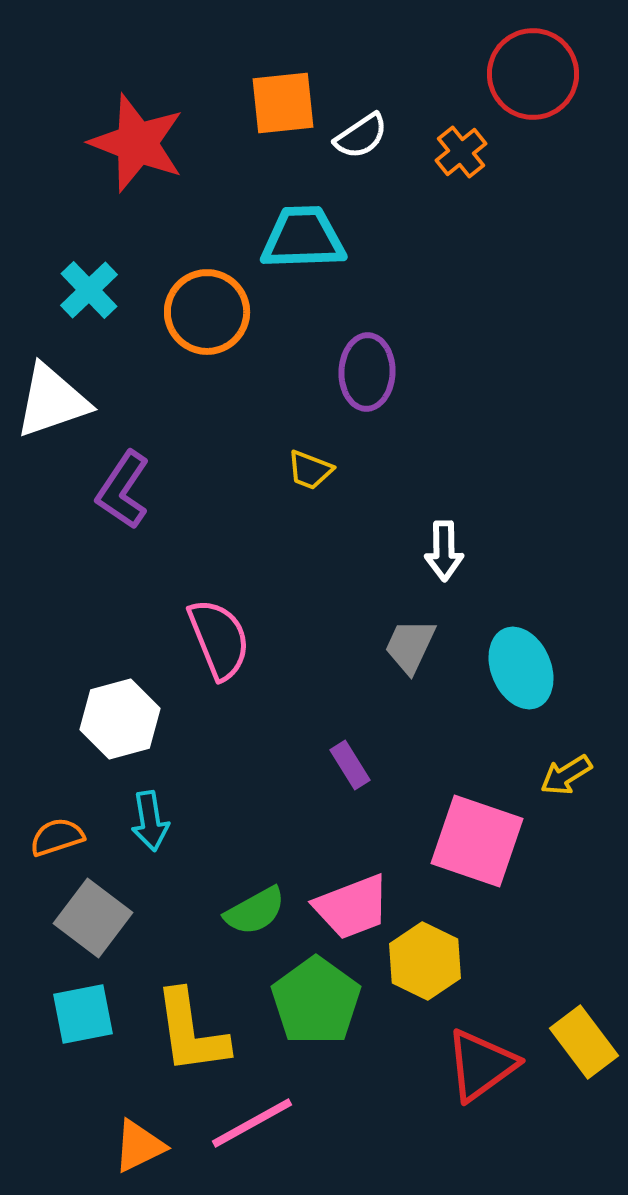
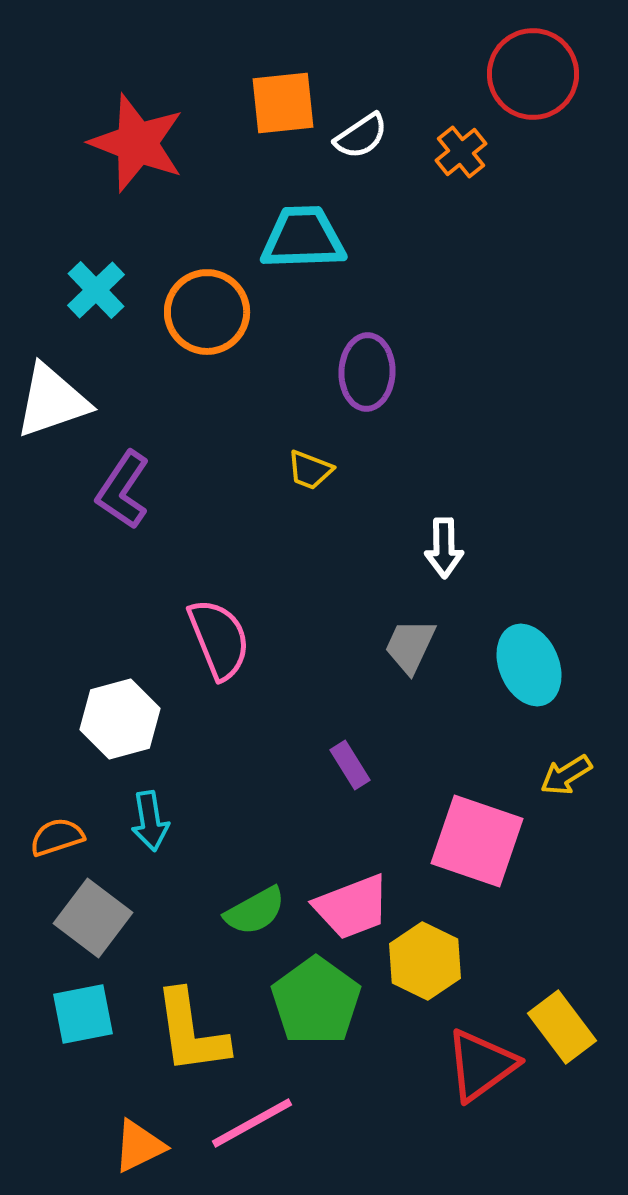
cyan cross: moved 7 px right
white arrow: moved 3 px up
cyan ellipse: moved 8 px right, 3 px up
yellow rectangle: moved 22 px left, 15 px up
